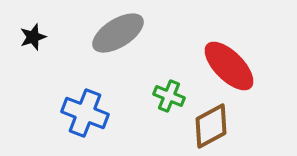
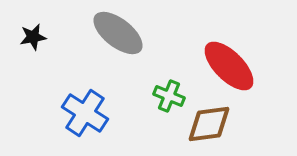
gray ellipse: rotated 70 degrees clockwise
black star: rotated 8 degrees clockwise
blue cross: rotated 12 degrees clockwise
brown diamond: moved 2 px left, 2 px up; rotated 21 degrees clockwise
